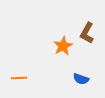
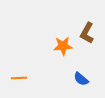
orange star: rotated 24 degrees clockwise
blue semicircle: rotated 21 degrees clockwise
